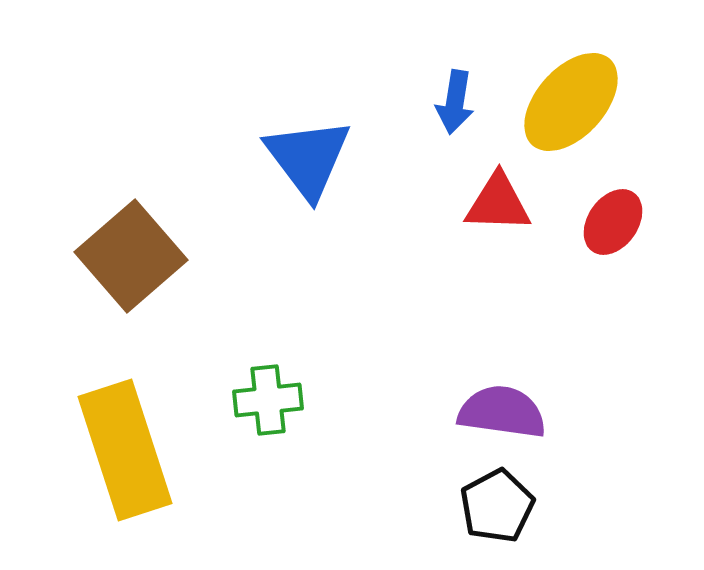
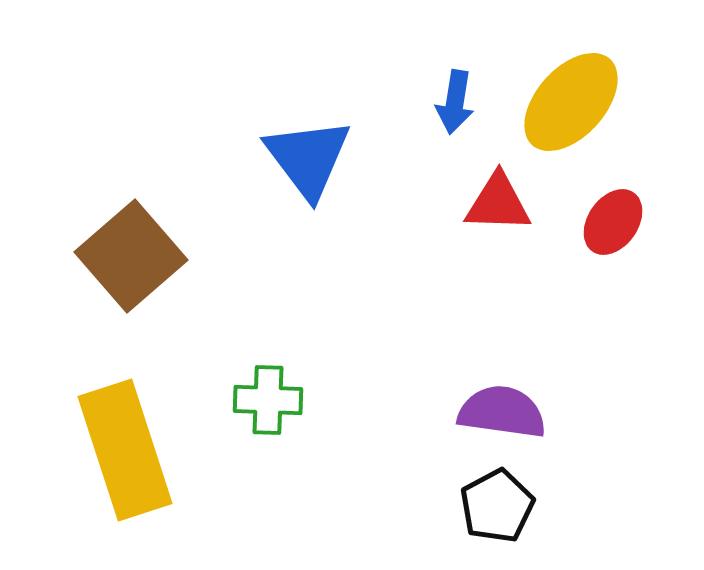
green cross: rotated 8 degrees clockwise
